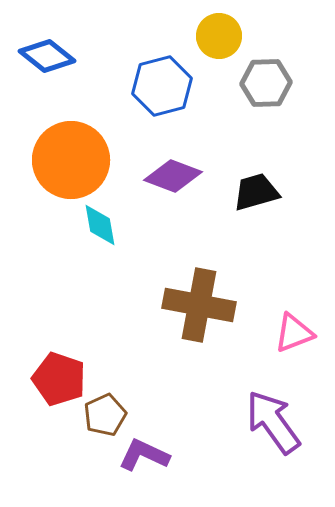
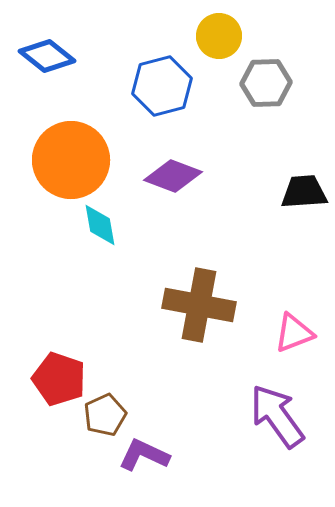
black trapezoid: moved 48 px right; rotated 12 degrees clockwise
purple arrow: moved 4 px right, 6 px up
